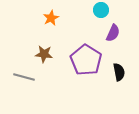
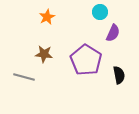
cyan circle: moved 1 px left, 2 px down
orange star: moved 4 px left, 1 px up
black semicircle: moved 3 px down
